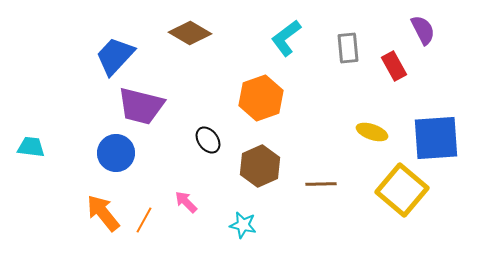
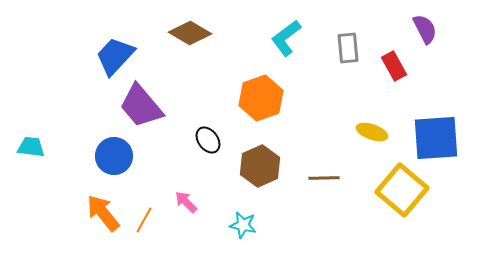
purple semicircle: moved 2 px right, 1 px up
purple trapezoid: rotated 36 degrees clockwise
blue circle: moved 2 px left, 3 px down
brown line: moved 3 px right, 6 px up
